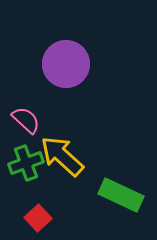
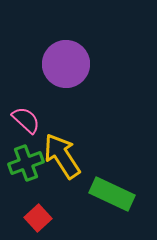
yellow arrow: rotated 15 degrees clockwise
green rectangle: moved 9 px left, 1 px up
